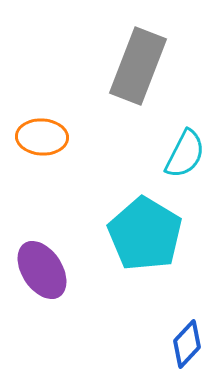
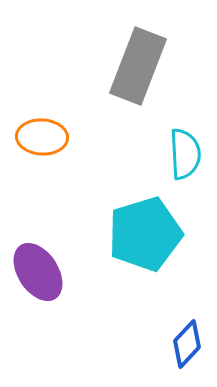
cyan semicircle: rotated 30 degrees counterclockwise
cyan pentagon: rotated 24 degrees clockwise
purple ellipse: moved 4 px left, 2 px down
